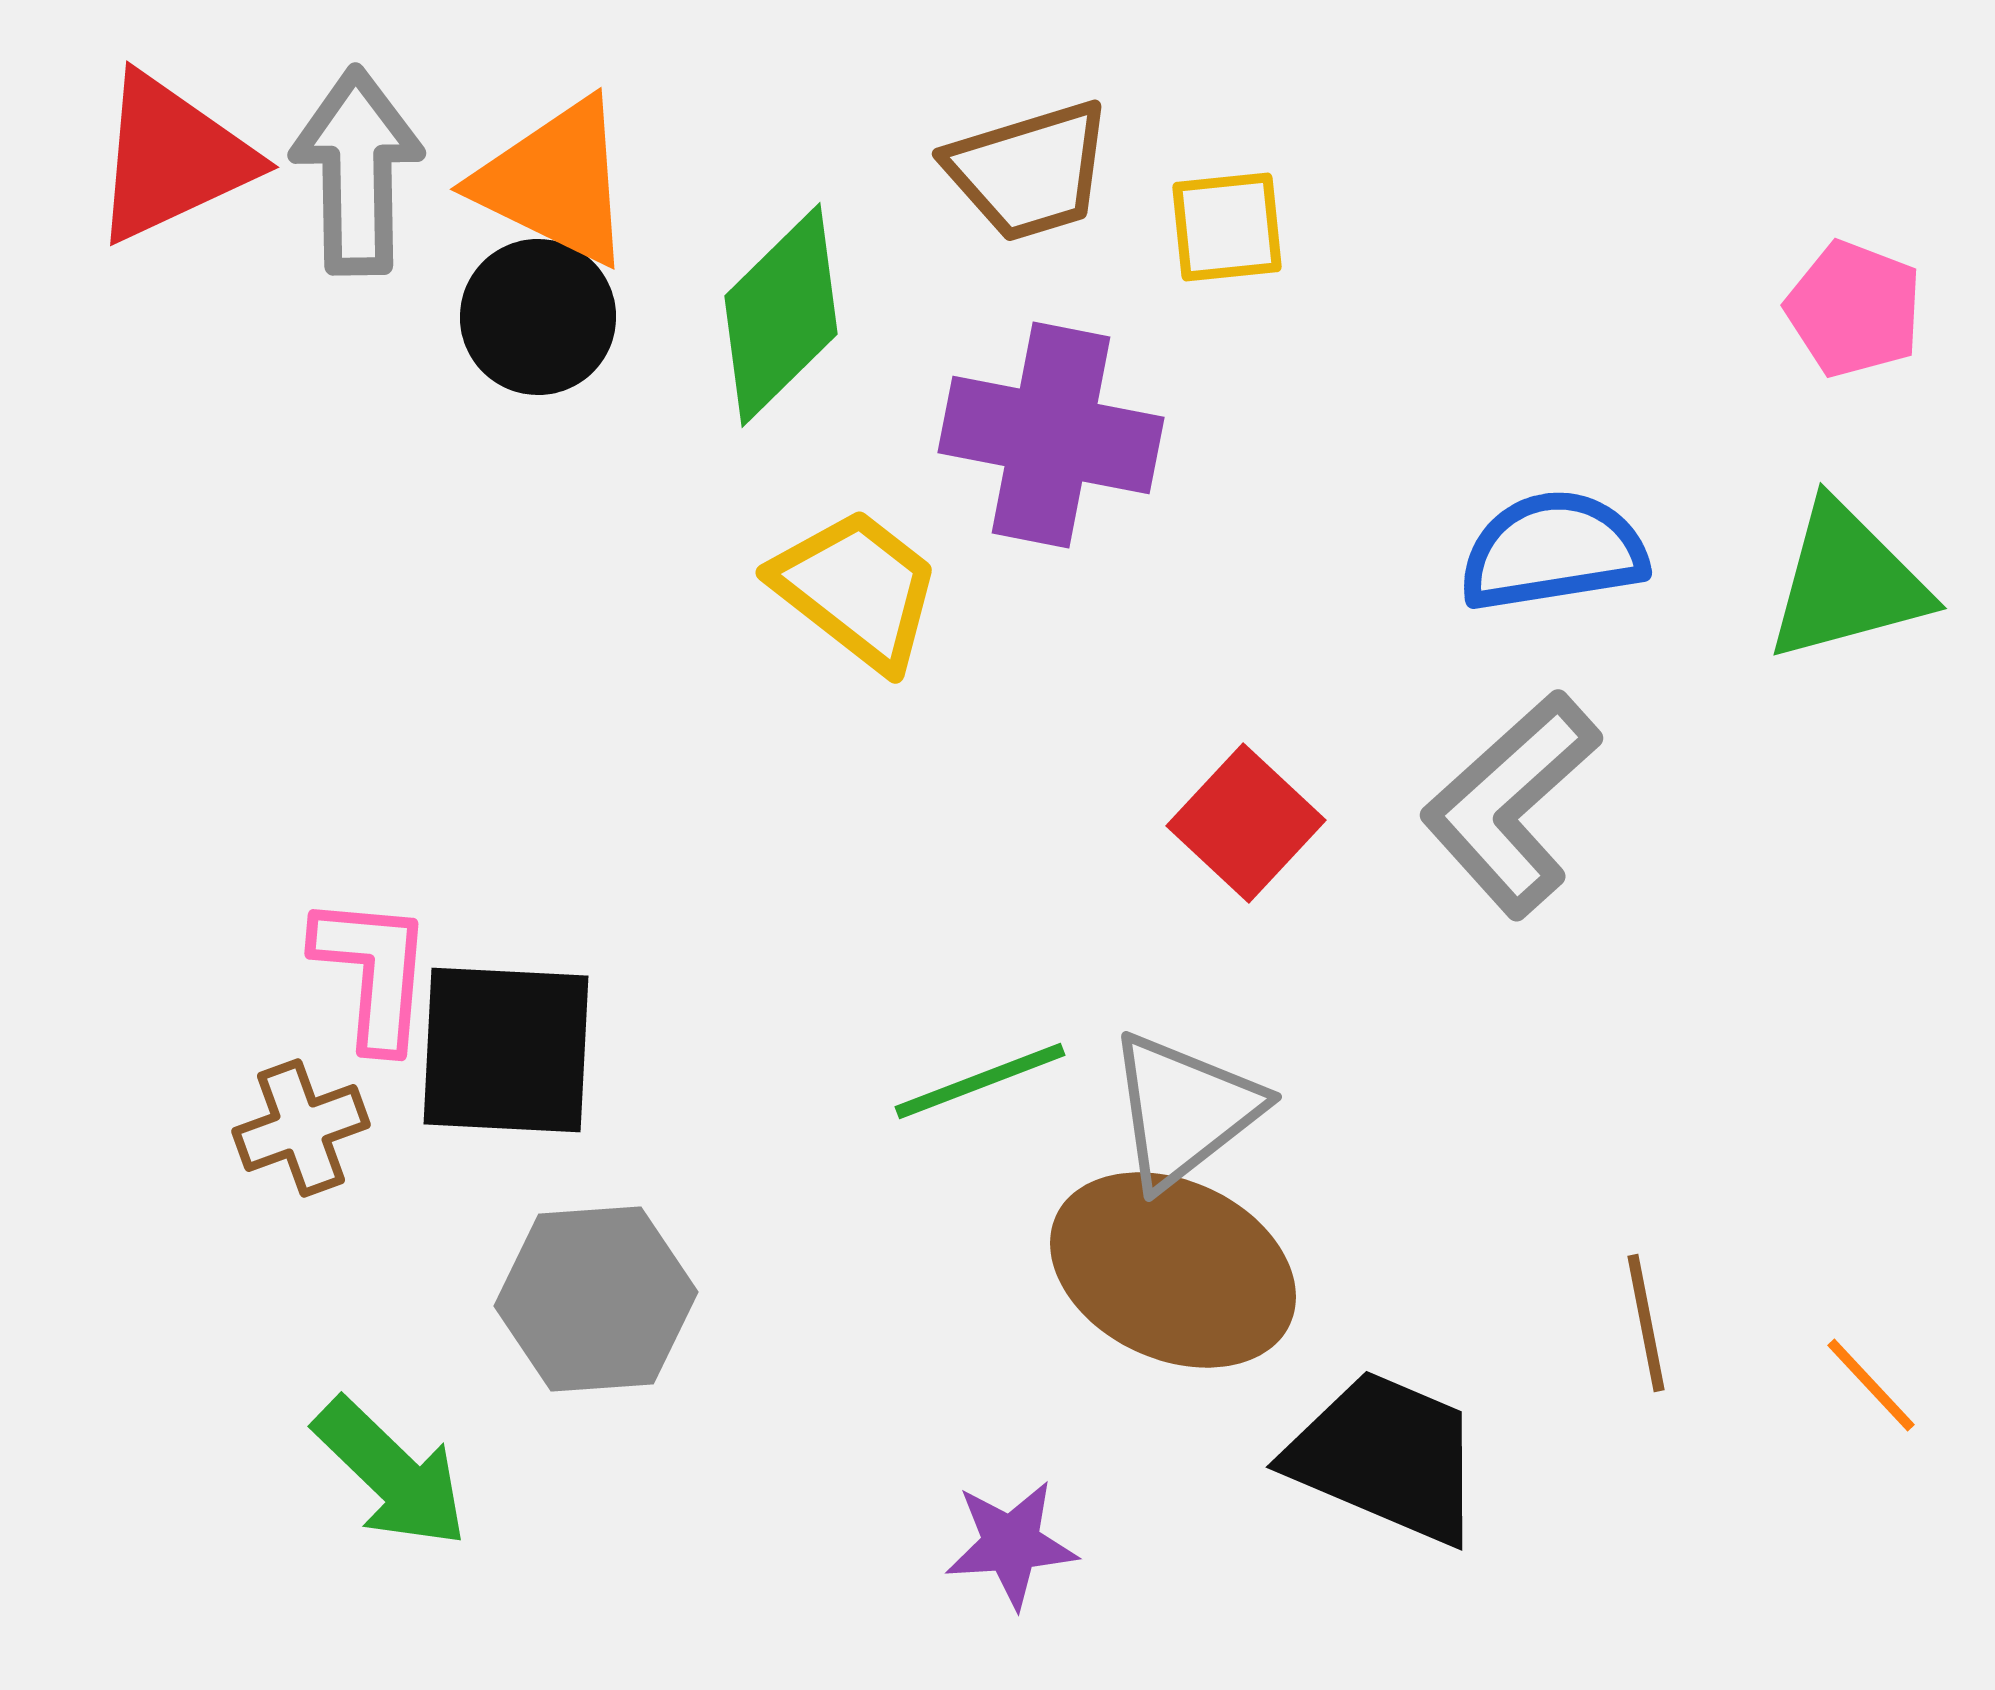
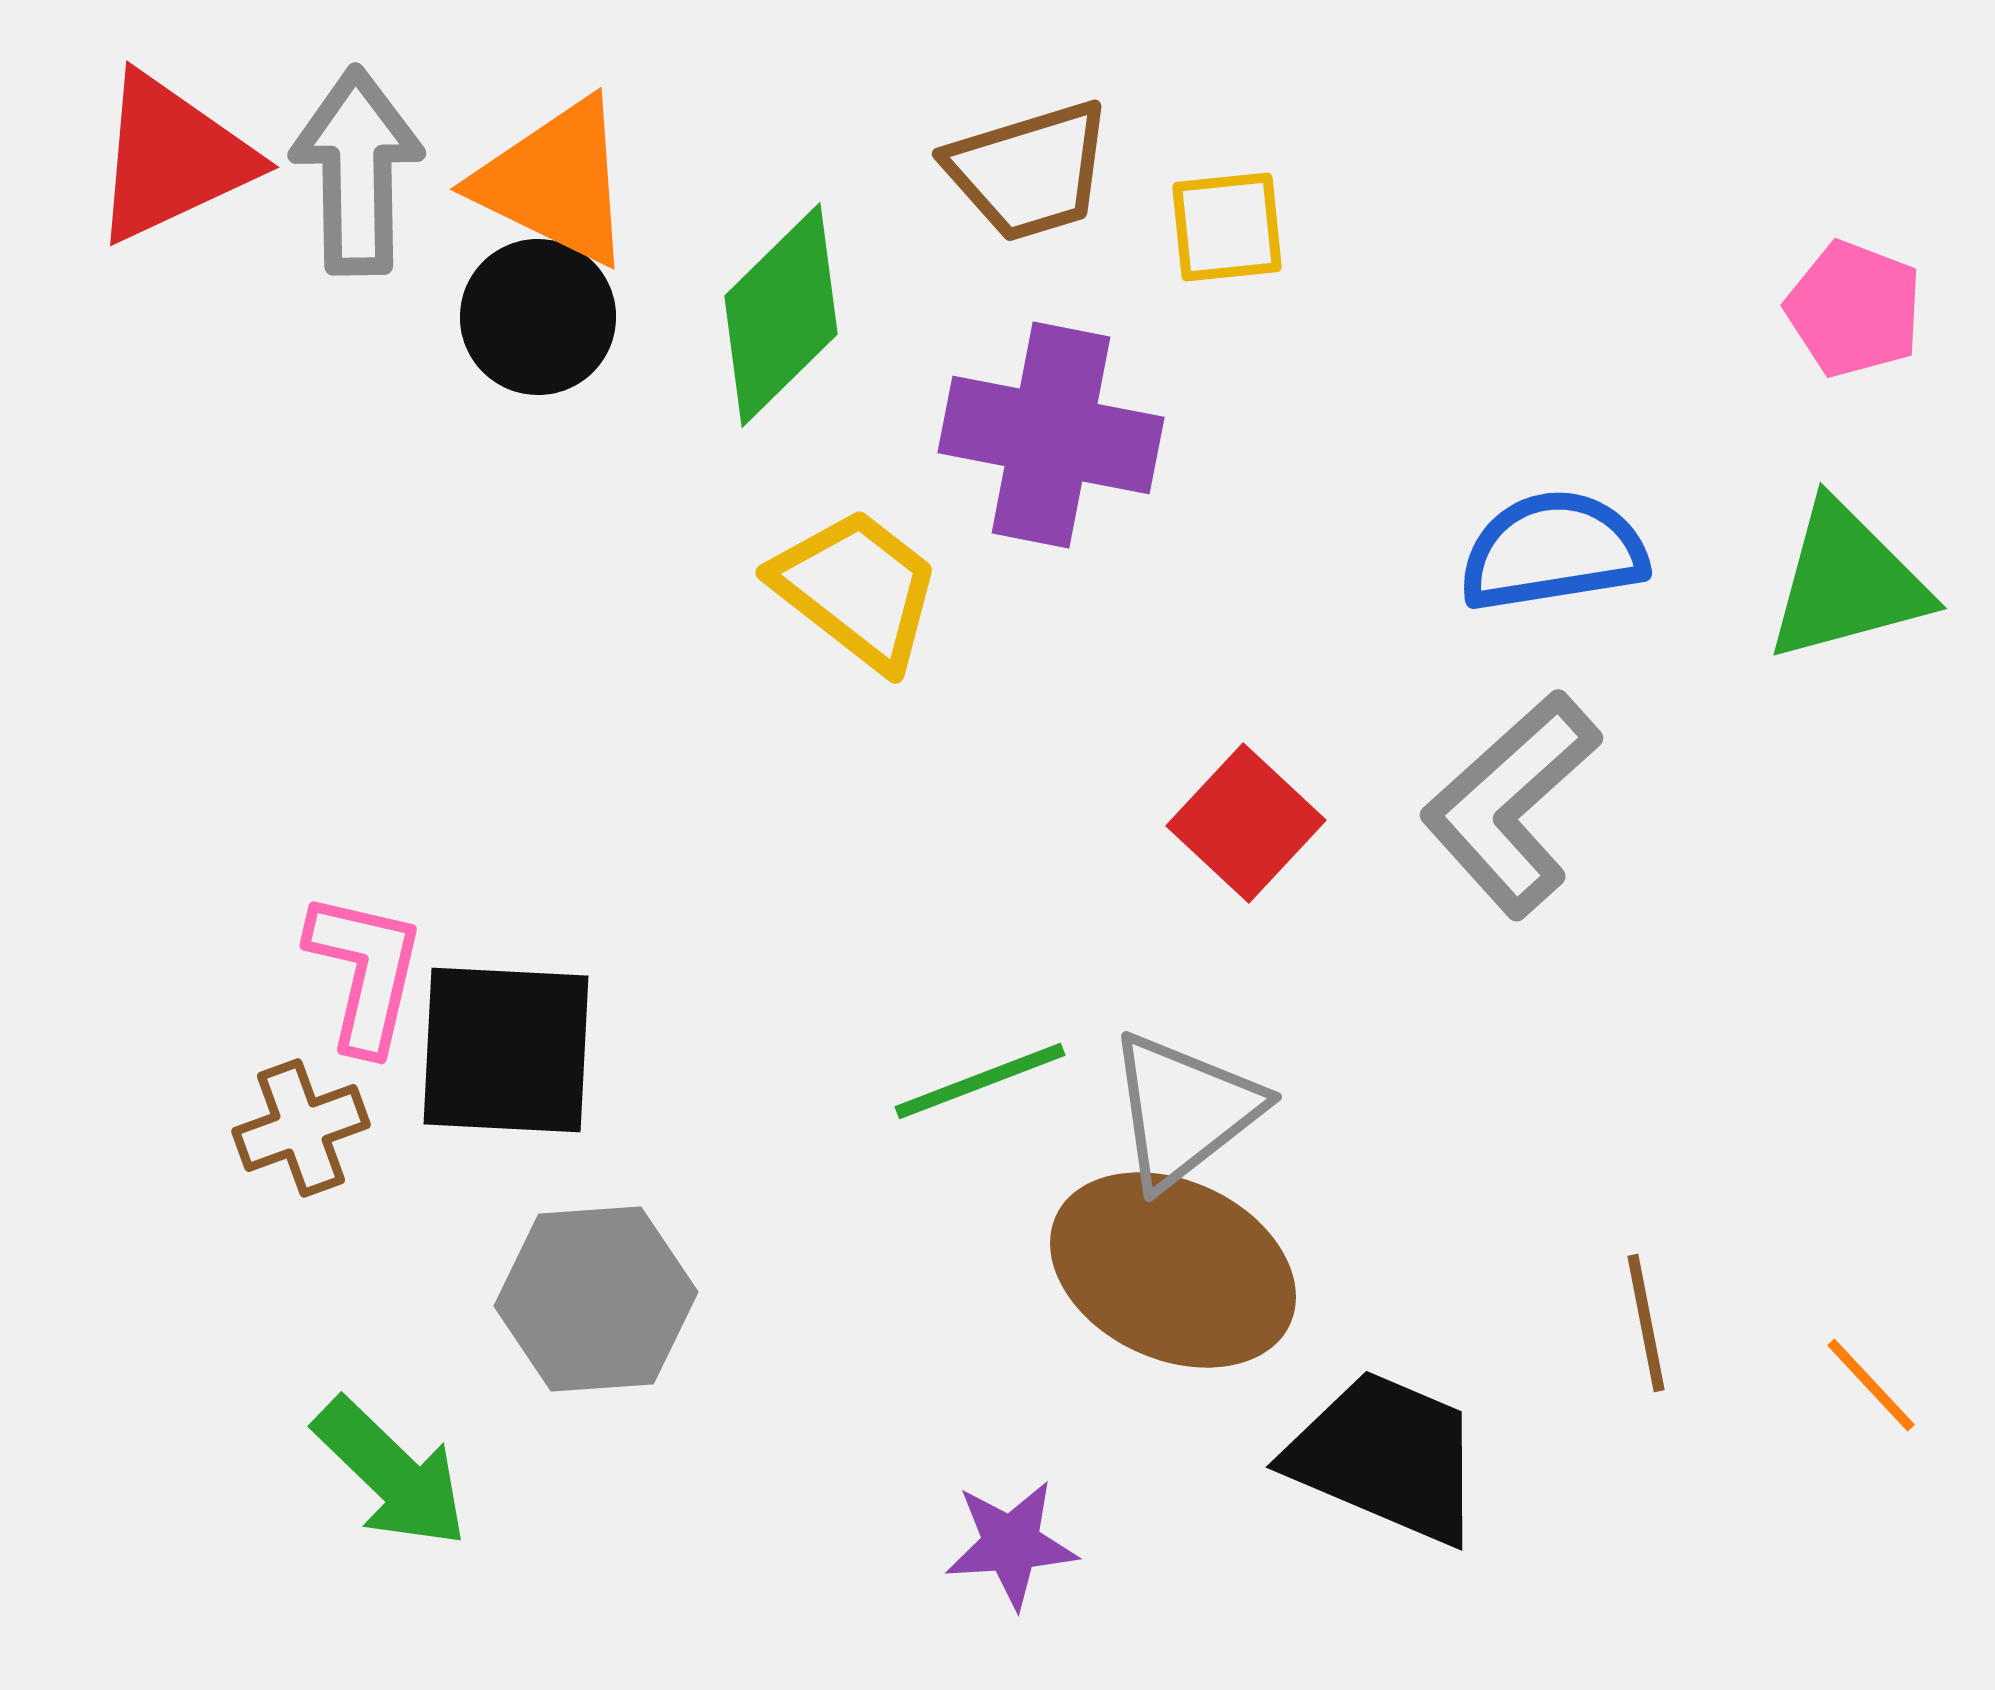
pink L-shape: moved 8 px left; rotated 8 degrees clockwise
